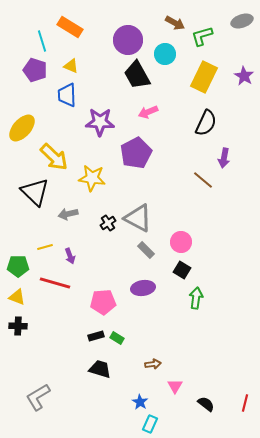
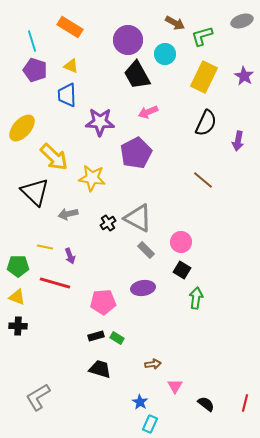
cyan line at (42, 41): moved 10 px left
purple arrow at (224, 158): moved 14 px right, 17 px up
yellow line at (45, 247): rotated 28 degrees clockwise
